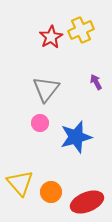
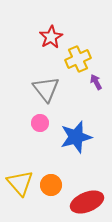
yellow cross: moved 3 px left, 29 px down
gray triangle: rotated 16 degrees counterclockwise
orange circle: moved 7 px up
